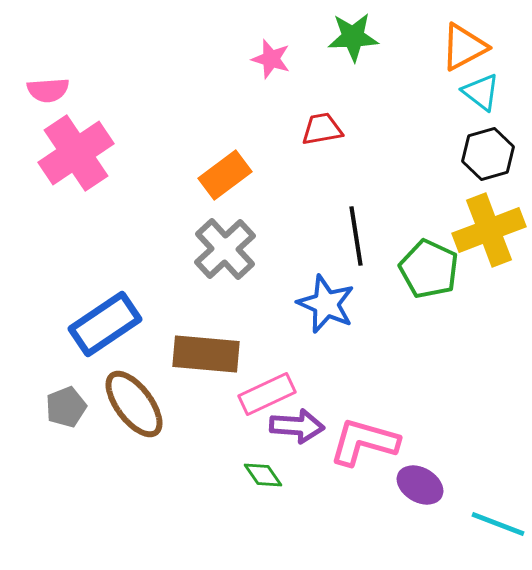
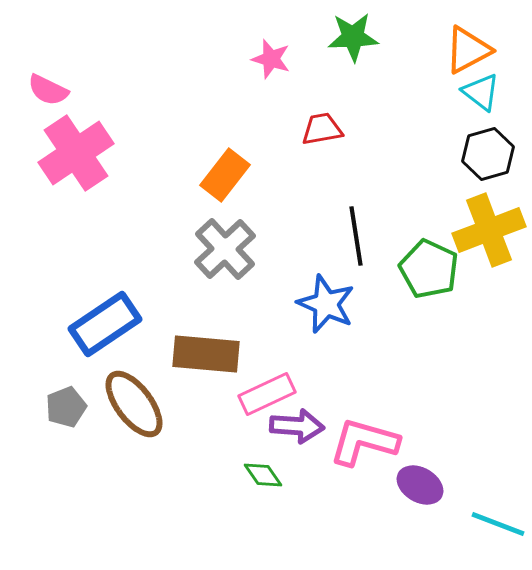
orange triangle: moved 4 px right, 3 px down
pink semicircle: rotated 30 degrees clockwise
orange rectangle: rotated 15 degrees counterclockwise
